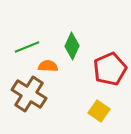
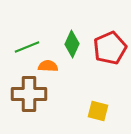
green diamond: moved 2 px up
red pentagon: moved 21 px up
brown cross: rotated 32 degrees counterclockwise
yellow square: moved 1 px left; rotated 20 degrees counterclockwise
